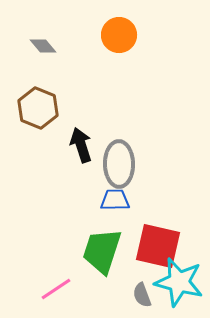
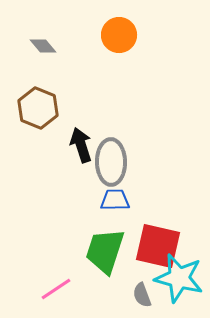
gray ellipse: moved 8 px left, 2 px up
green trapezoid: moved 3 px right
cyan star: moved 4 px up
